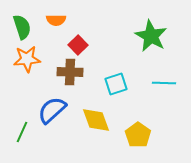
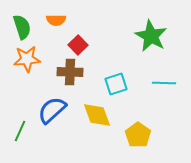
yellow diamond: moved 1 px right, 5 px up
green line: moved 2 px left, 1 px up
